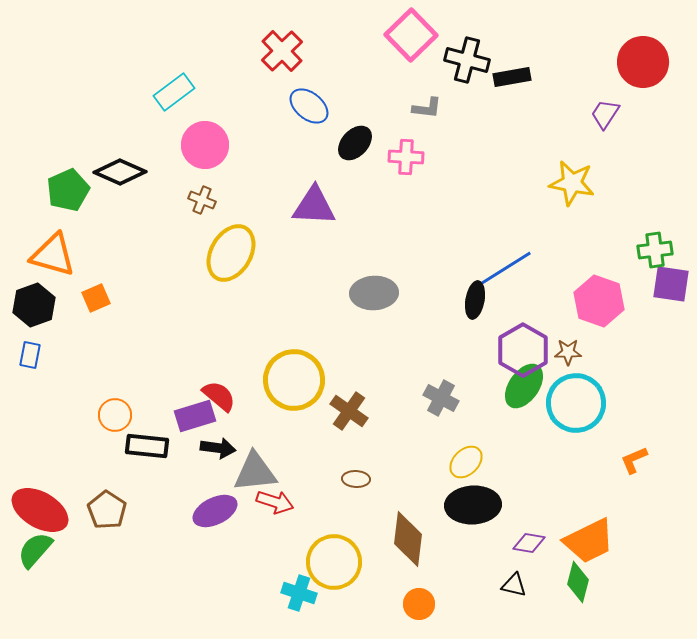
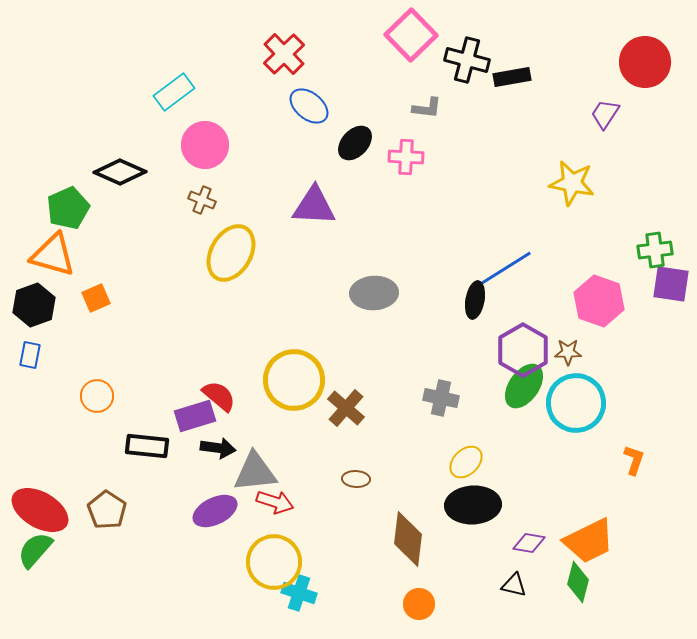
red cross at (282, 51): moved 2 px right, 3 px down
red circle at (643, 62): moved 2 px right
green pentagon at (68, 190): moved 18 px down
gray cross at (441, 398): rotated 16 degrees counterclockwise
brown cross at (349, 411): moved 3 px left, 3 px up; rotated 6 degrees clockwise
orange circle at (115, 415): moved 18 px left, 19 px up
orange L-shape at (634, 460): rotated 132 degrees clockwise
yellow circle at (334, 562): moved 60 px left
